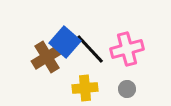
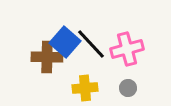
black line: moved 1 px right, 5 px up
brown cross: rotated 32 degrees clockwise
gray circle: moved 1 px right, 1 px up
